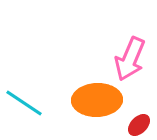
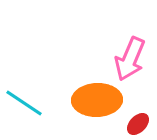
red ellipse: moved 1 px left, 1 px up
